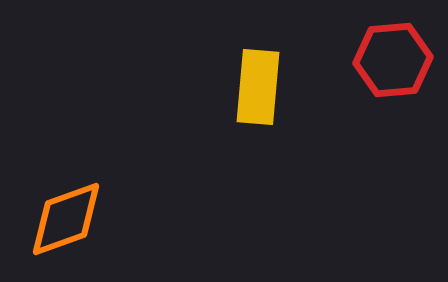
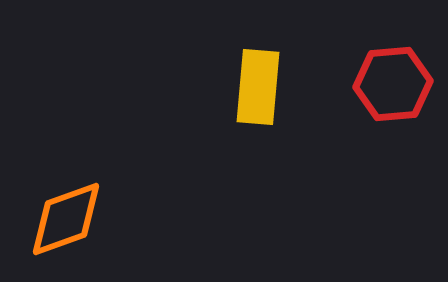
red hexagon: moved 24 px down
